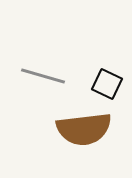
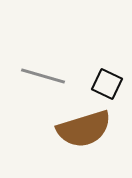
brown semicircle: rotated 10 degrees counterclockwise
